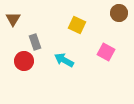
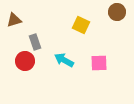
brown circle: moved 2 px left, 1 px up
brown triangle: moved 1 px right, 1 px down; rotated 42 degrees clockwise
yellow square: moved 4 px right
pink square: moved 7 px left, 11 px down; rotated 30 degrees counterclockwise
red circle: moved 1 px right
